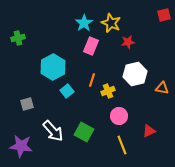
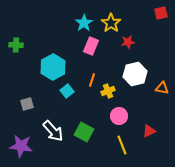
red square: moved 3 px left, 2 px up
yellow star: rotated 12 degrees clockwise
green cross: moved 2 px left, 7 px down; rotated 16 degrees clockwise
